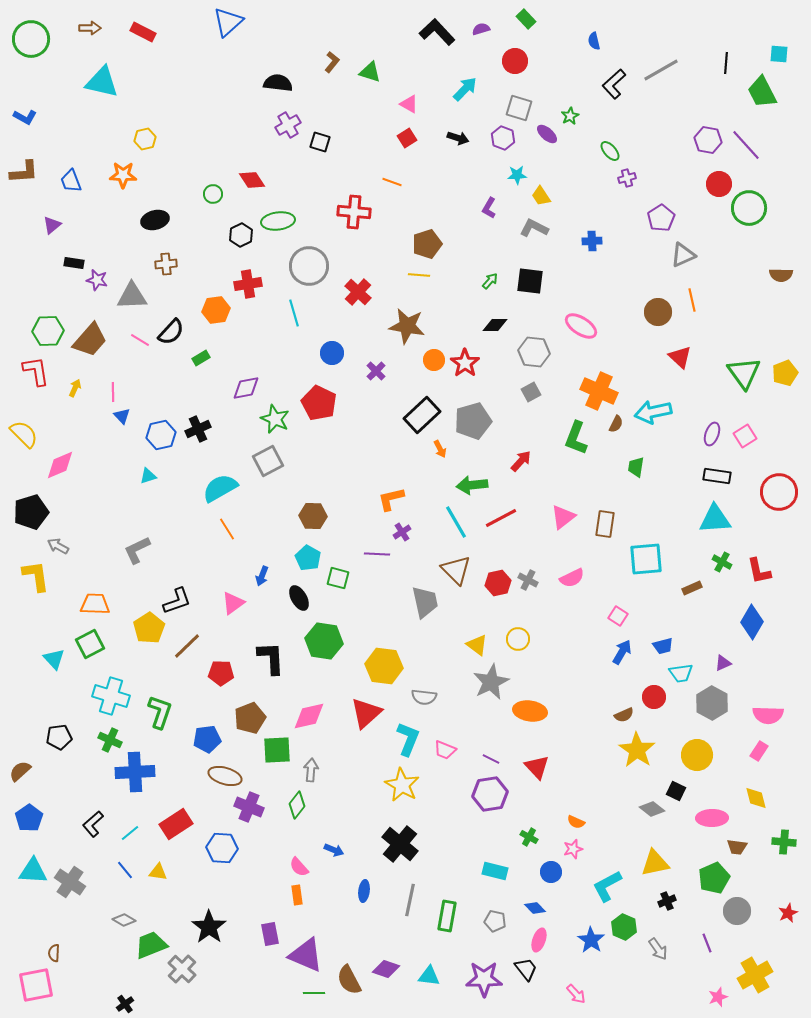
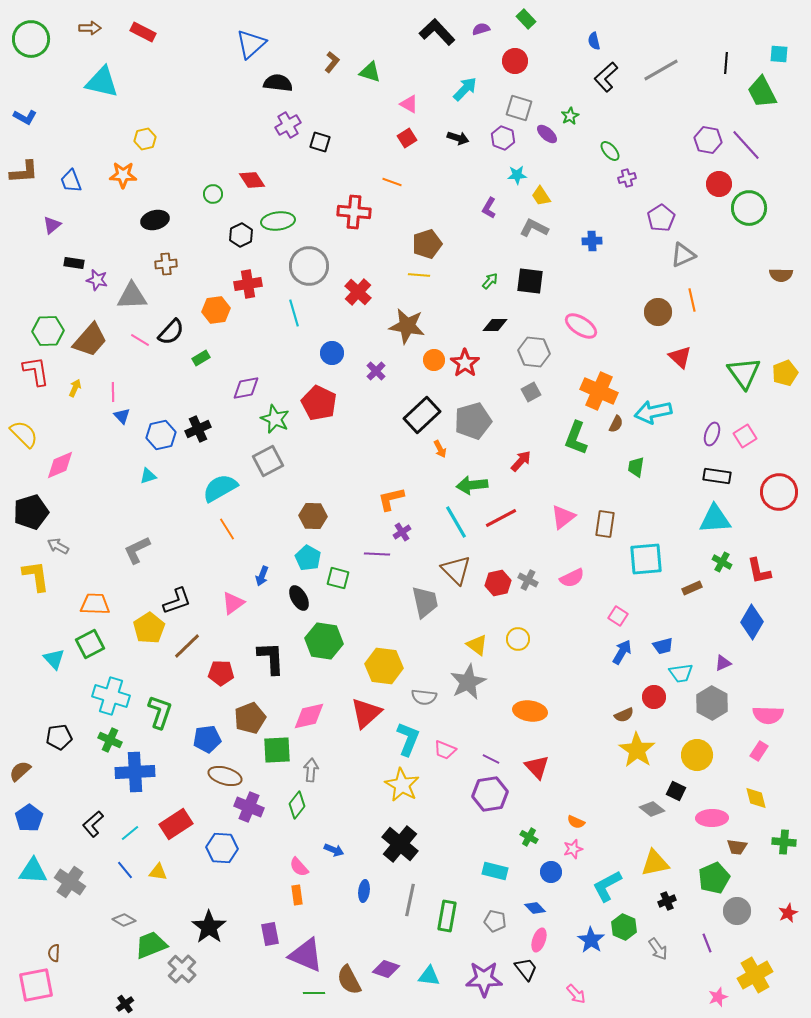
blue triangle at (228, 22): moved 23 px right, 22 px down
black L-shape at (614, 84): moved 8 px left, 7 px up
gray star at (491, 682): moved 23 px left
